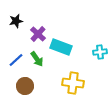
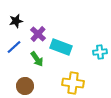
blue line: moved 2 px left, 13 px up
